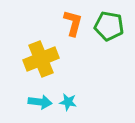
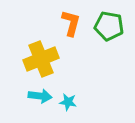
orange L-shape: moved 2 px left
cyan arrow: moved 6 px up
